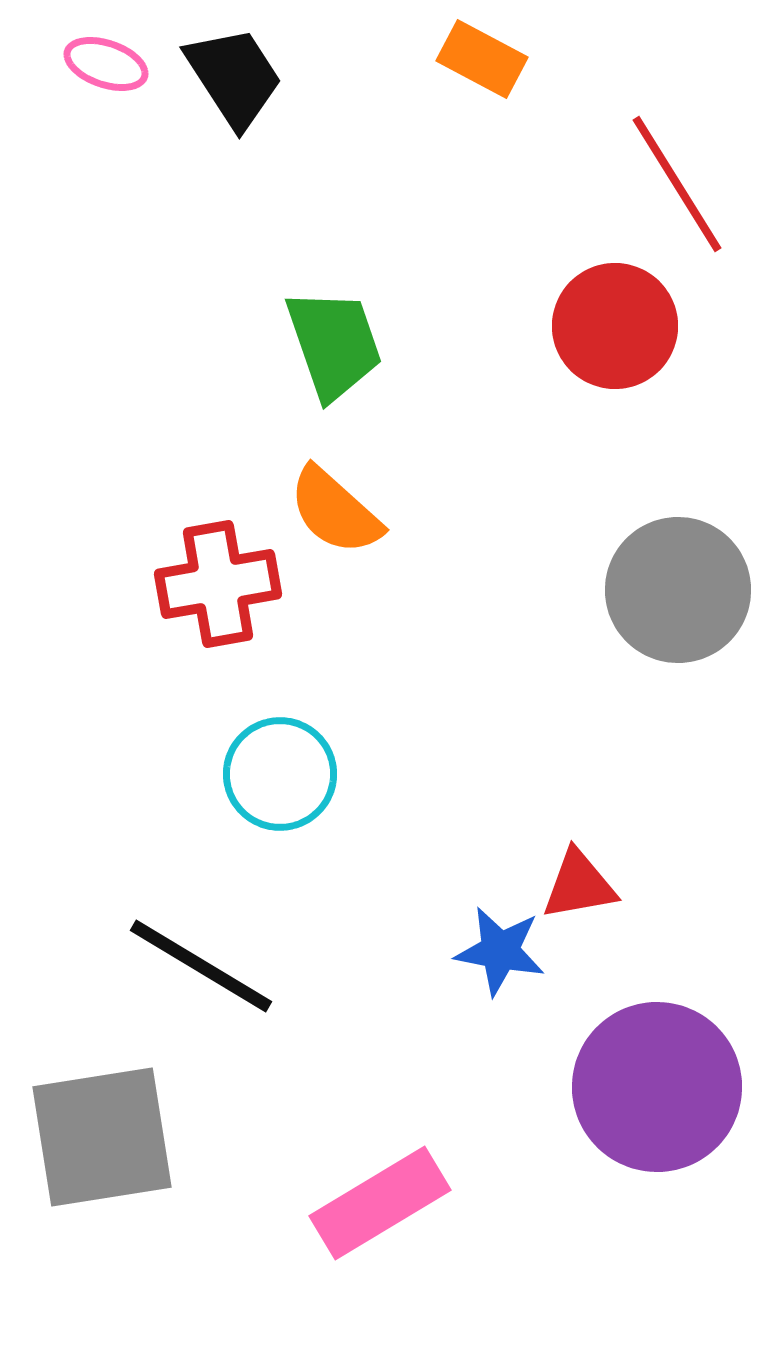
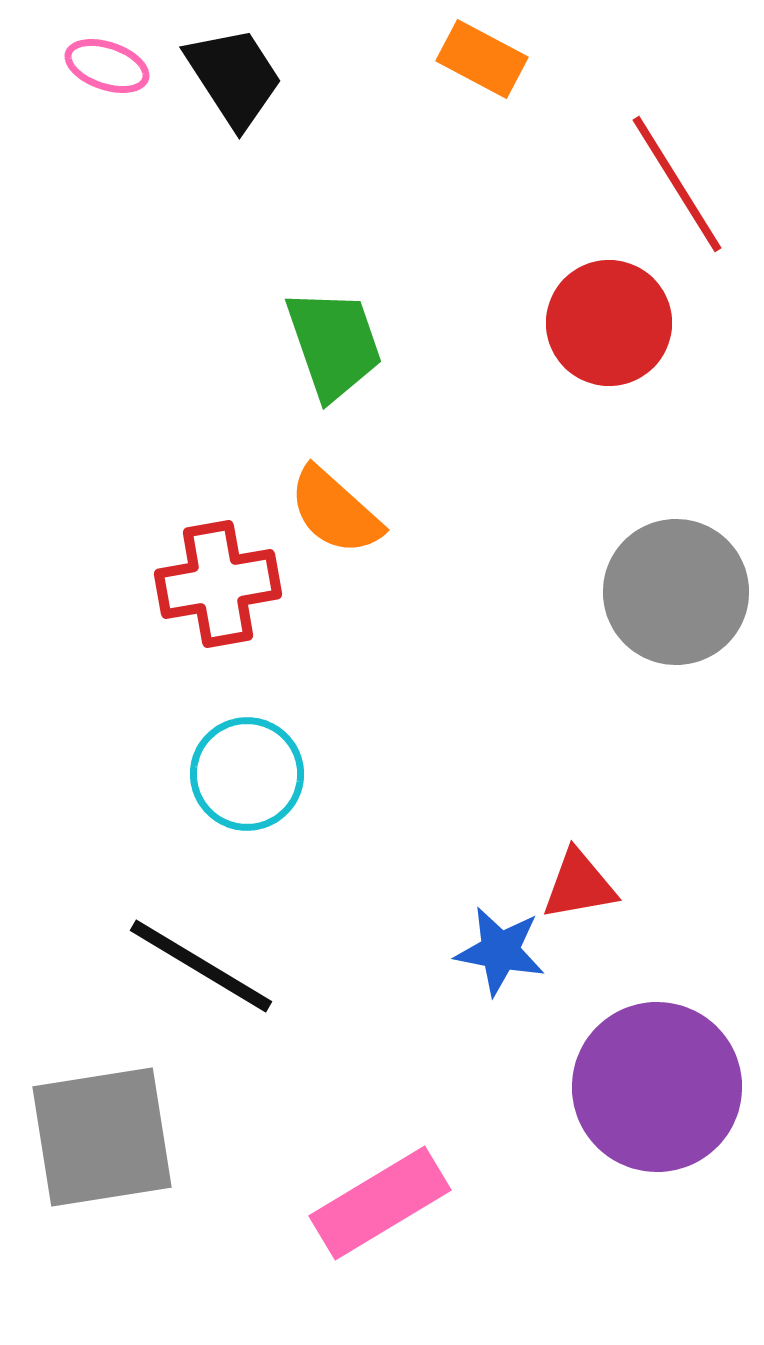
pink ellipse: moved 1 px right, 2 px down
red circle: moved 6 px left, 3 px up
gray circle: moved 2 px left, 2 px down
cyan circle: moved 33 px left
